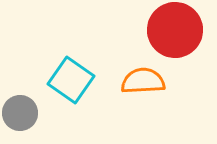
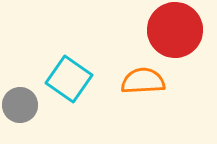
cyan square: moved 2 px left, 1 px up
gray circle: moved 8 px up
